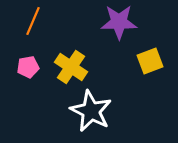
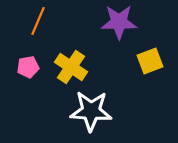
orange line: moved 5 px right
white star: rotated 24 degrees counterclockwise
